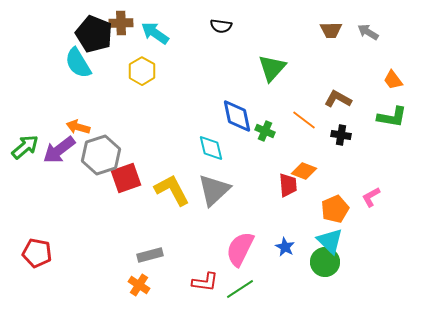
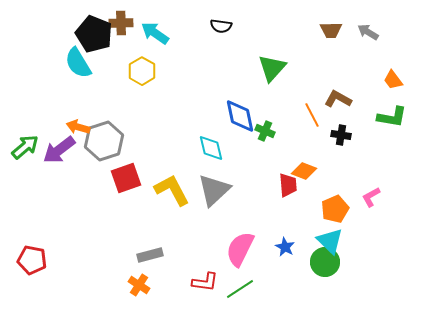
blue diamond: moved 3 px right
orange line: moved 8 px right, 5 px up; rotated 25 degrees clockwise
gray hexagon: moved 3 px right, 14 px up
red pentagon: moved 5 px left, 7 px down
